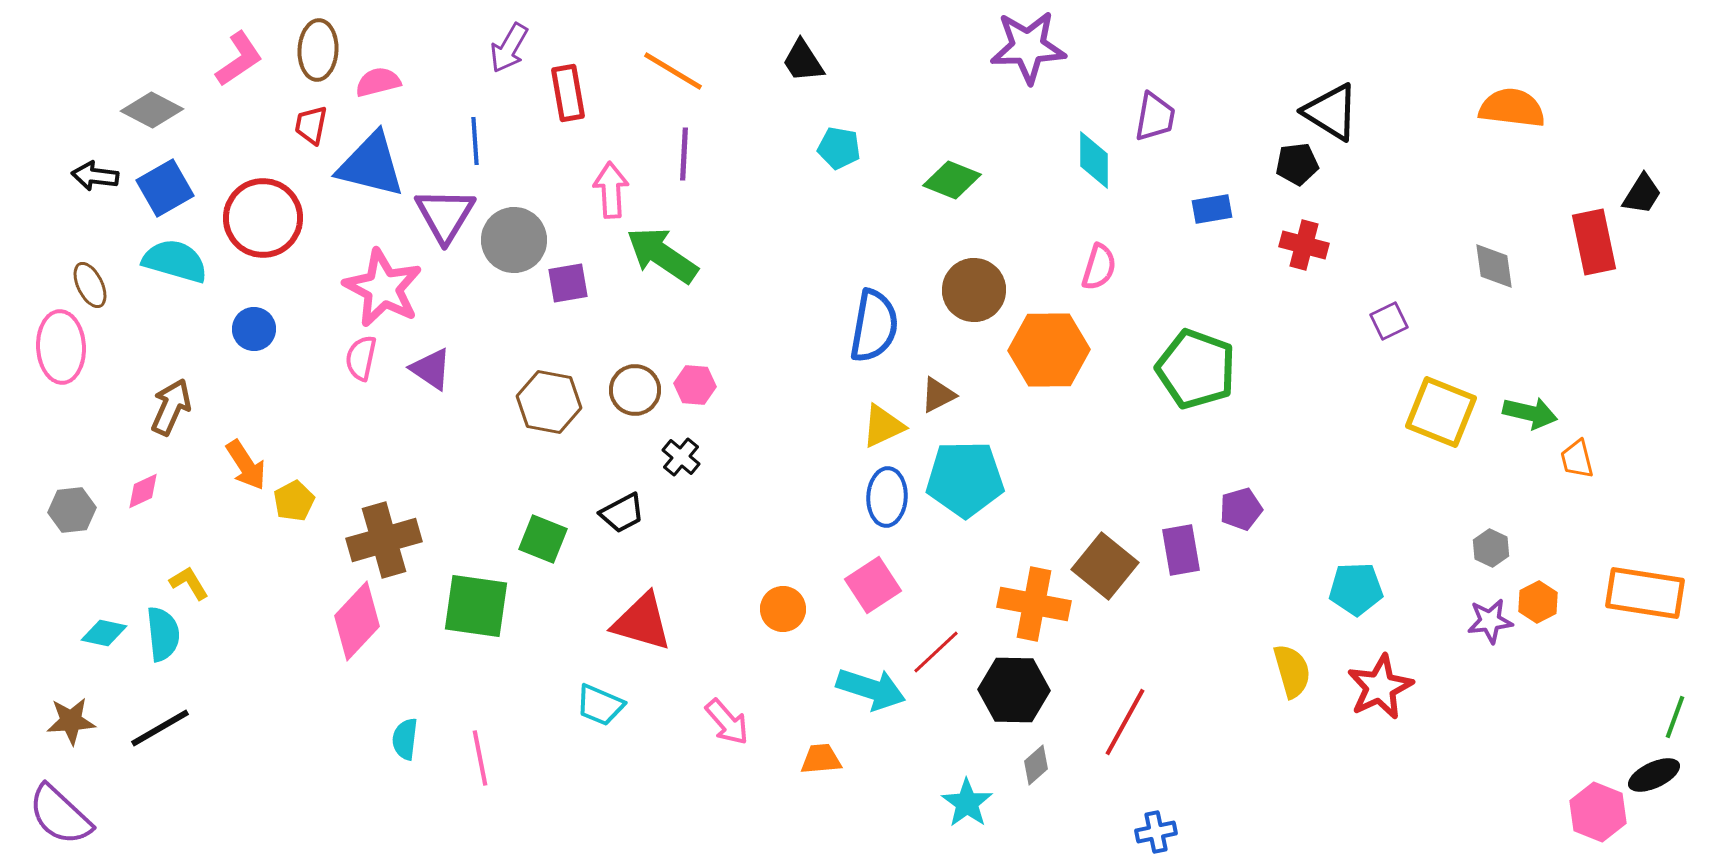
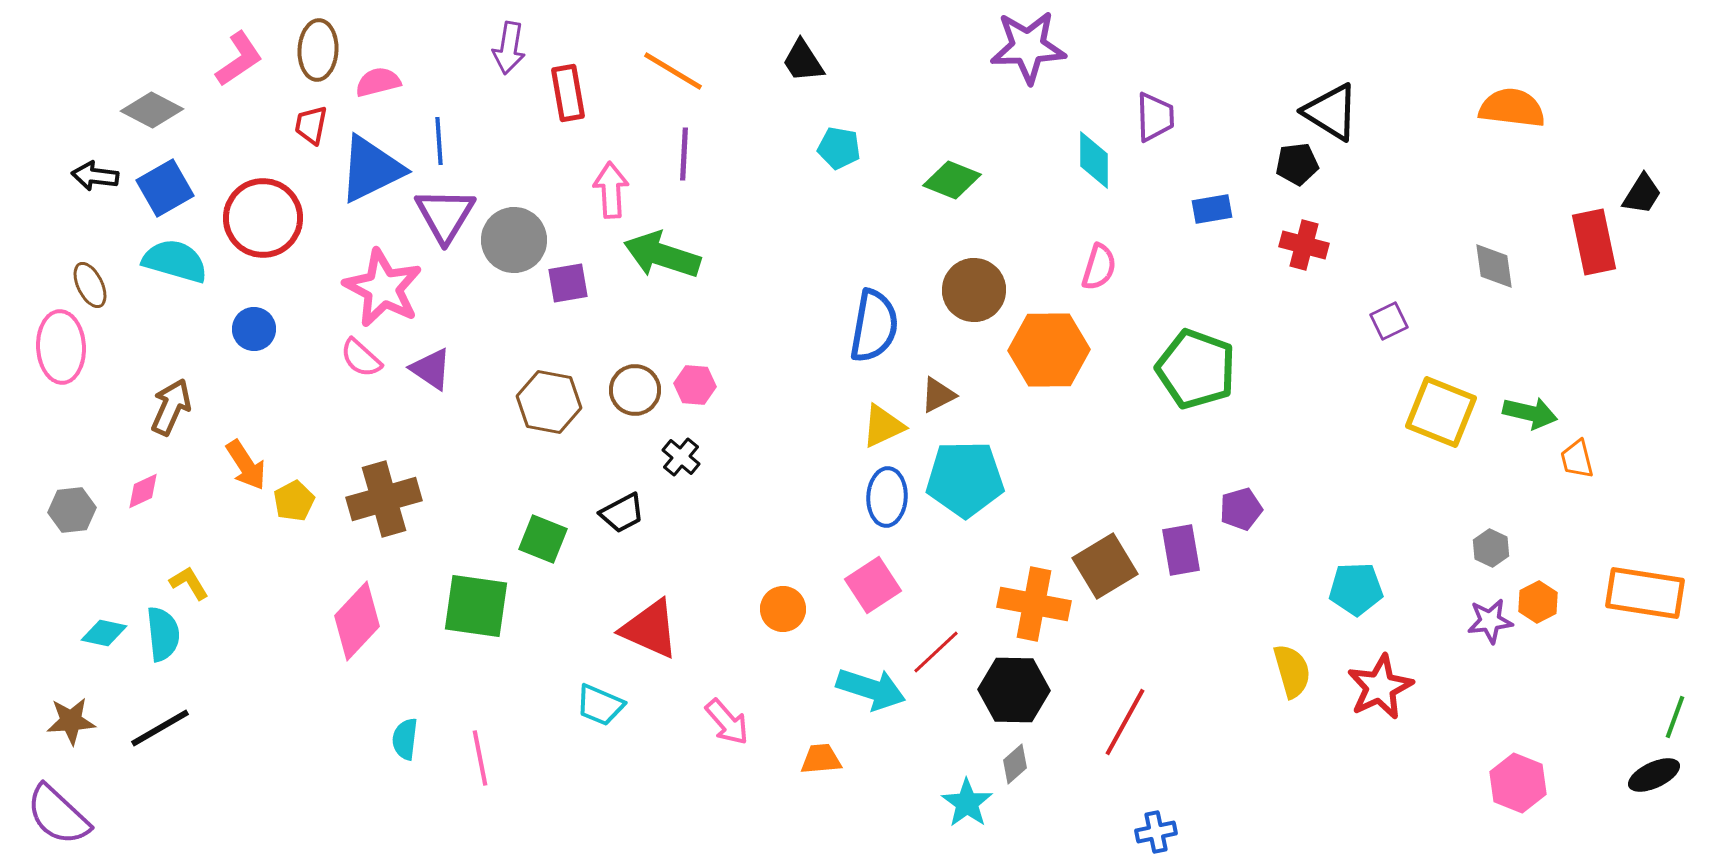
purple arrow at (509, 48): rotated 21 degrees counterclockwise
purple trapezoid at (1155, 117): rotated 12 degrees counterclockwise
blue line at (475, 141): moved 36 px left
blue triangle at (371, 165): moved 4 px down; rotated 40 degrees counterclockwise
green arrow at (662, 255): rotated 16 degrees counterclockwise
pink semicircle at (361, 358): rotated 60 degrees counterclockwise
brown cross at (384, 540): moved 41 px up
brown square at (1105, 566): rotated 20 degrees clockwise
red triangle at (642, 622): moved 8 px right, 7 px down; rotated 8 degrees clockwise
gray diamond at (1036, 765): moved 21 px left, 1 px up
pink hexagon at (1598, 812): moved 80 px left, 29 px up
purple semicircle at (60, 815): moved 2 px left
